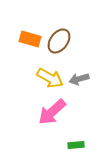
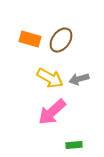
brown ellipse: moved 2 px right, 1 px up
green rectangle: moved 2 px left
